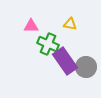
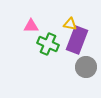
purple rectangle: moved 12 px right, 21 px up; rotated 56 degrees clockwise
